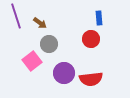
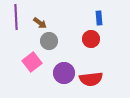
purple line: moved 1 px down; rotated 15 degrees clockwise
gray circle: moved 3 px up
pink square: moved 1 px down
